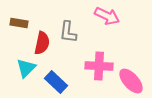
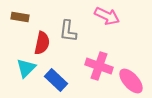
brown rectangle: moved 1 px right, 6 px up
gray L-shape: moved 1 px up
pink cross: rotated 16 degrees clockwise
blue rectangle: moved 2 px up
